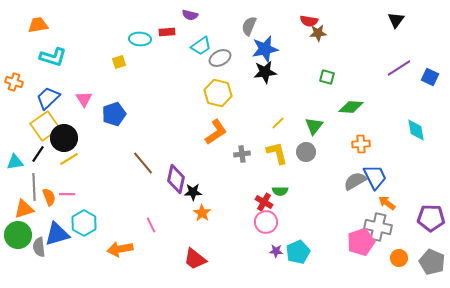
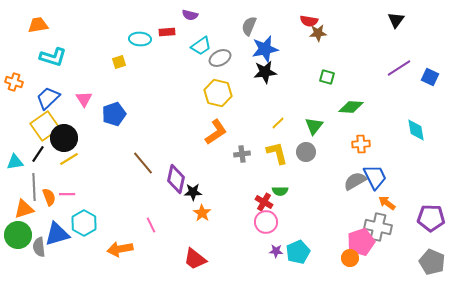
orange circle at (399, 258): moved 49 px left
